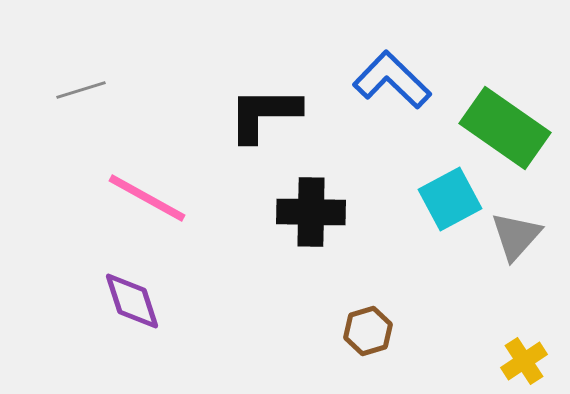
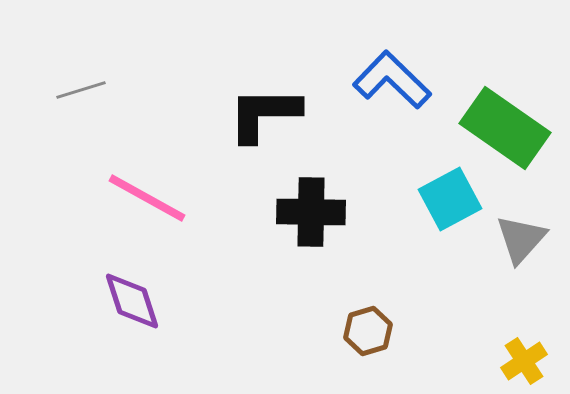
gray triangle: moved 5 px right, 3 px down
